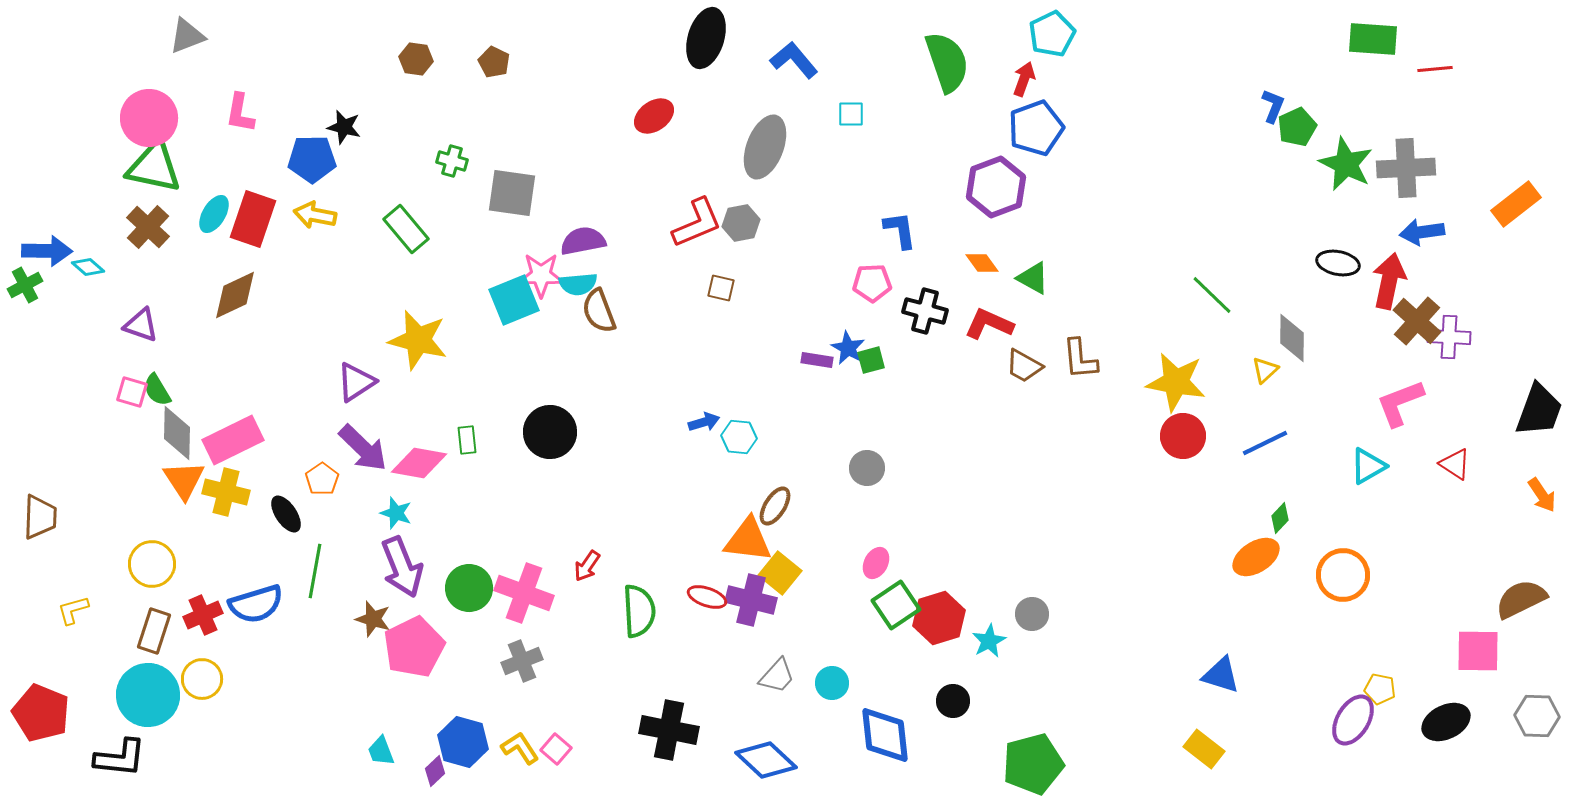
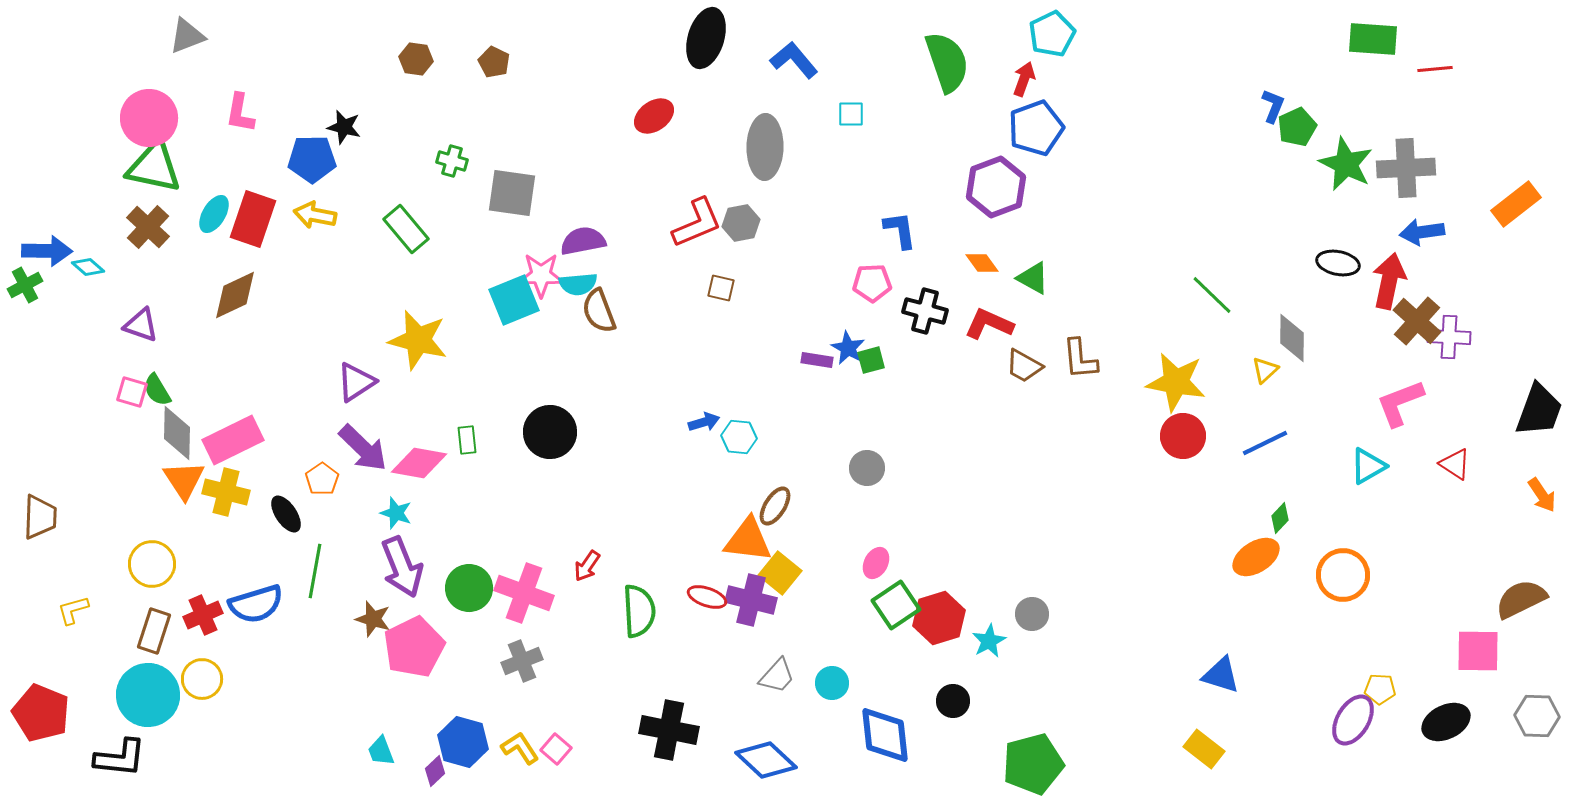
gray ellipse at (765, 147): rotated 20 degrees counterclockwise
yellow pentagon at (1380, 689): rotated 8 degrees counterclockwise
